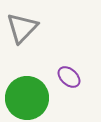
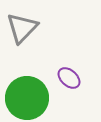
purple ellipse: moved 1 px down
